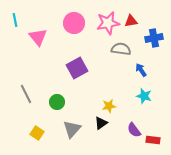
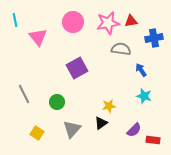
pink circle: moved 1 px left, 1 px up
gray line: moved 2 px left
purple semicircle: rotated 98 degrees counterclockwise
